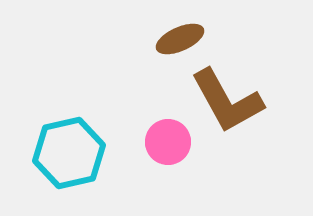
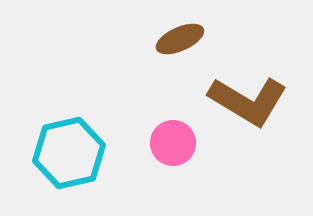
brown L-shape: moved 21 px right; rotated 30 degrees counterclockwise
pink circle: moved 5 px right, 1 px down
